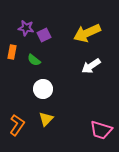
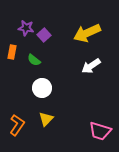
purple square: rotated 16 degrees counterclockwise
white circle: moved 1 px left, 1 px up
pink trapezoid: moved 1 px left, 1 px down
